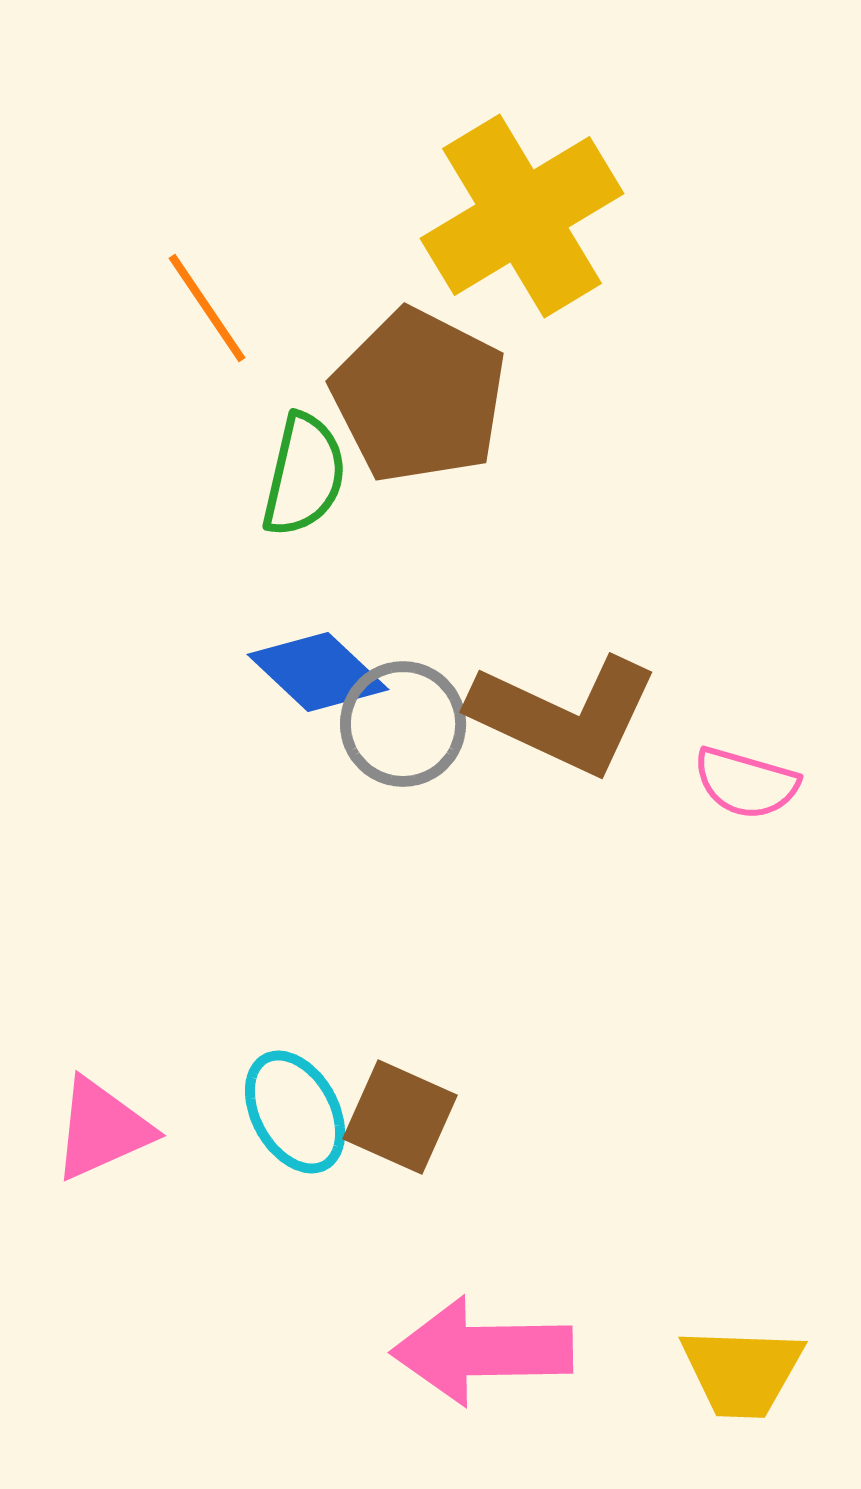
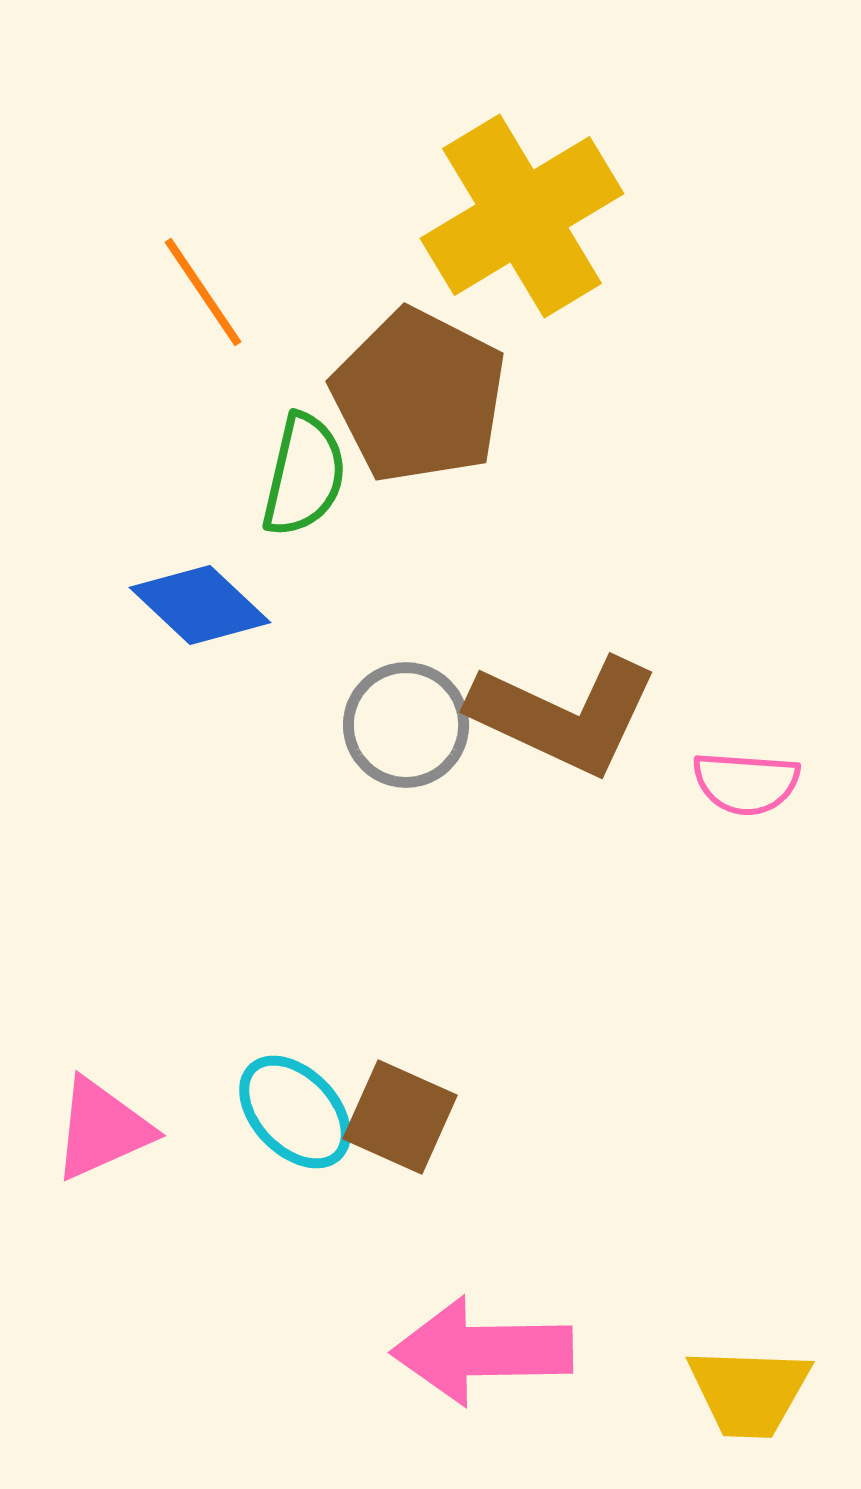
orange line: moved 4 px left, 16 px up
blue diamond: moved 118 px left, 67 px up
gray circle: moved 3 px right, 1 px down
pink semicircle: rotated 12 degrees counterclockwise
cyan ellipse: rotated 15 degrees counterclockwise
yellow trapezoid: moved 7 px right, 20 px down
